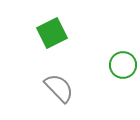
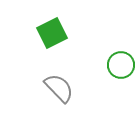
green circle: moved 2 px left
